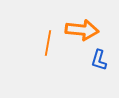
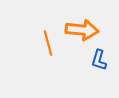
orange line: rotated 25 degrees counterclockwise
